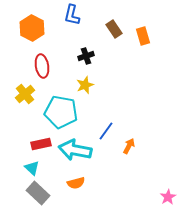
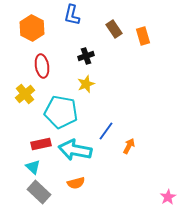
yellow star: moved 1 px right, 1 px up
cyan triangle: moved 1 px right, 1 px up
gray rectangle: moved 1 px right, 1 px up
